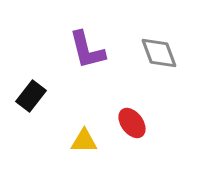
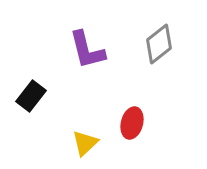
gray diamond: moved 9 px up; rotated 72 degrees clockwise
red ellipse: rotated 52 degrees clockwise
yellow triangle: moved 1 px right, 2 px down; rotated 44 degrees counterclockwise
